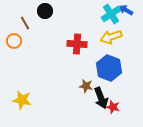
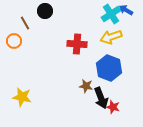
yellow star: moved 3 px up
